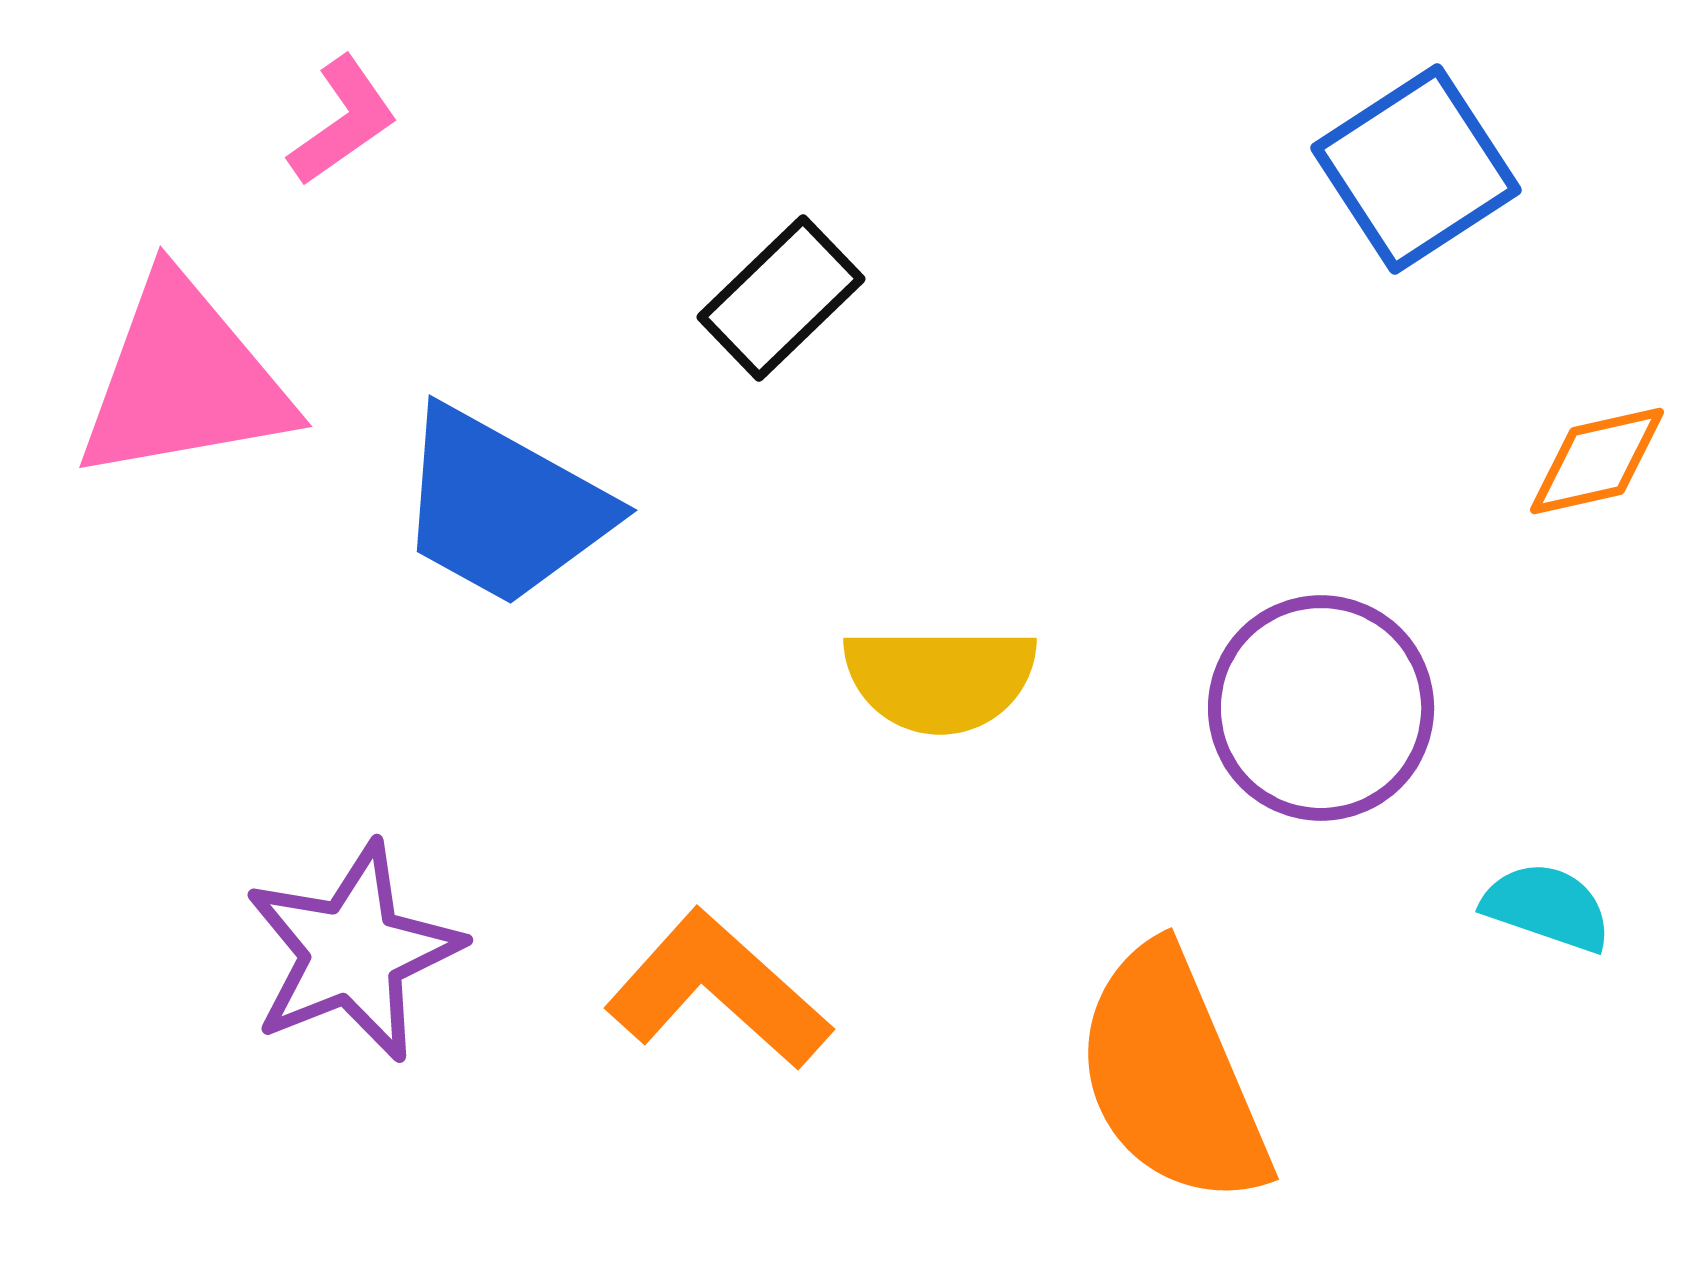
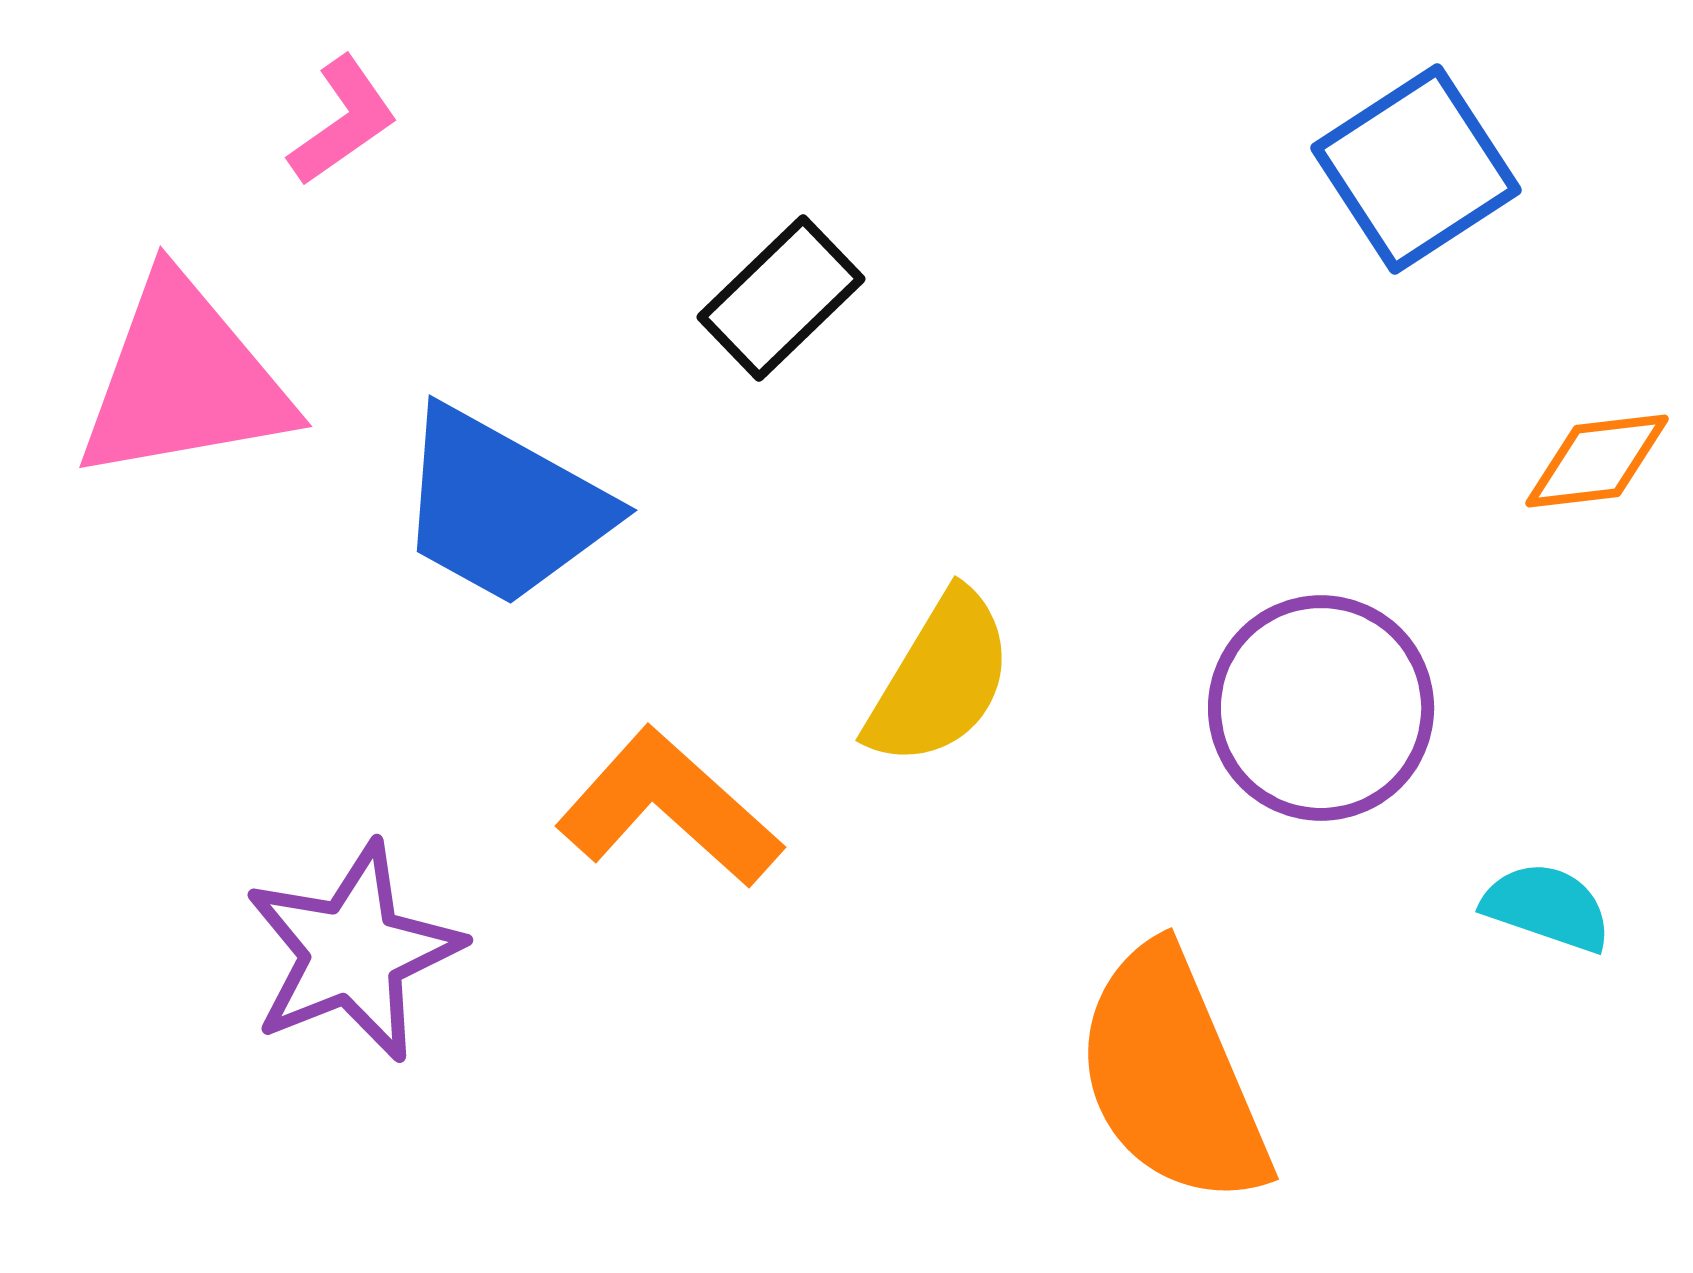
orange diamond: rotated 6 degrees clockwise
yellow semicircle: rotated 59 degrees counterclockwise
orange L-shape: moved 49 px left, 182 px up
